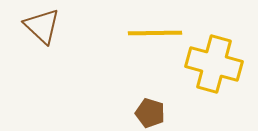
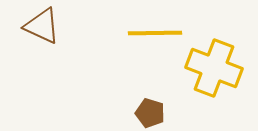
brown triangle: rotated 18 degrees counterclockwise
yellow cross: moved 4 px down; rotated 6 degrees clockwise
